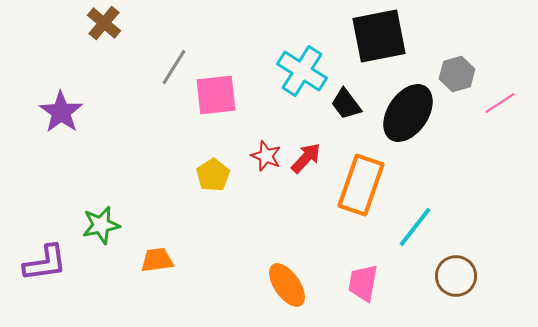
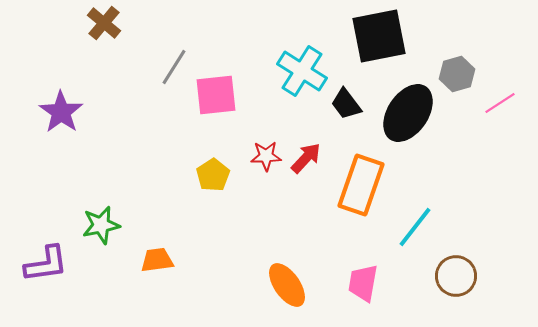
red star: rotated 24 degrees counterclockwise
purple L-shape: moved 1 px right, 1 px down
